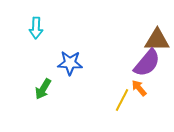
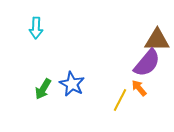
blue star: moved 2 px right, 21 px down; rotated 25 degrees clockwise
yellow line: moved 2 px left
